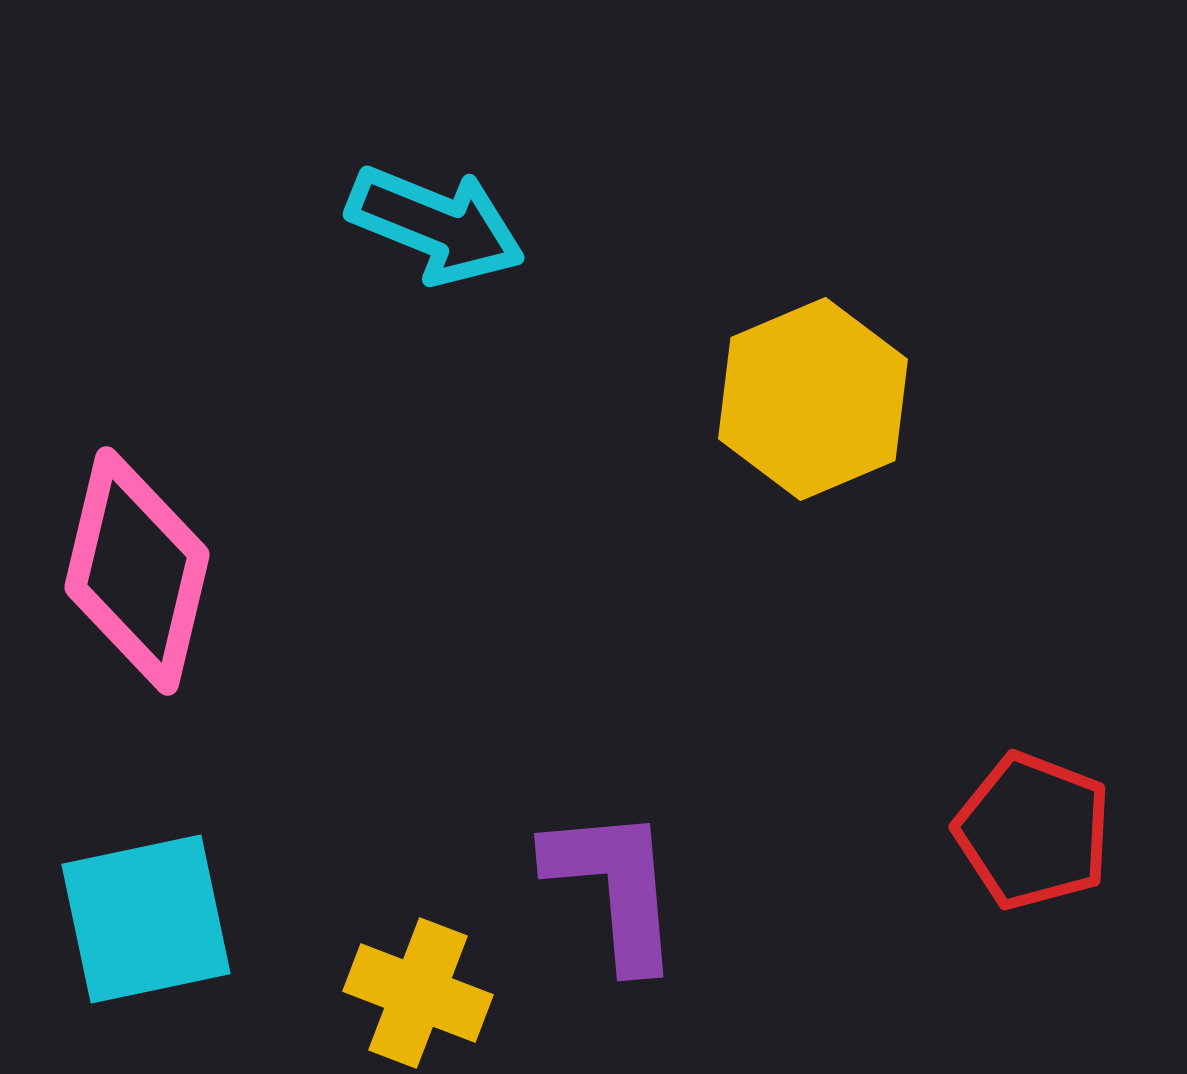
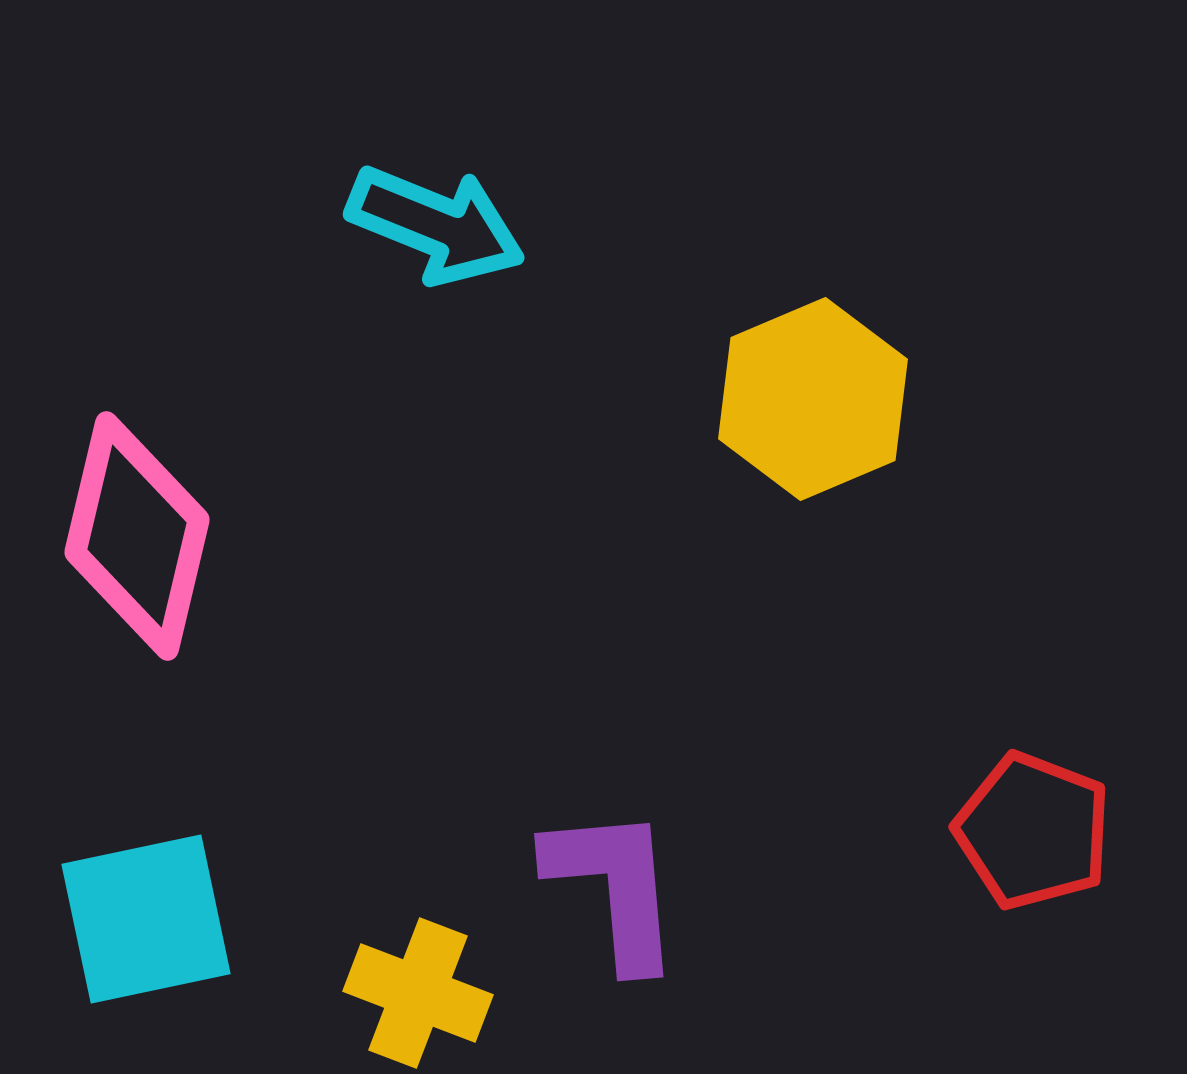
pink diamond: moved 35 px up
